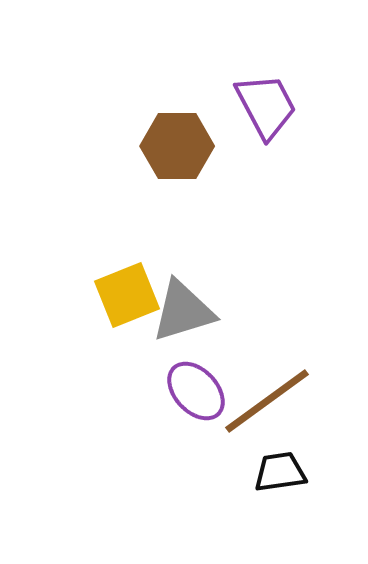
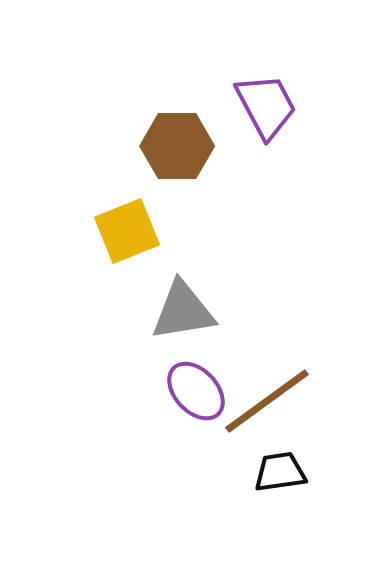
yellow square: moved 64 px up
gray triangle: rotated 8 degrees clockwise
